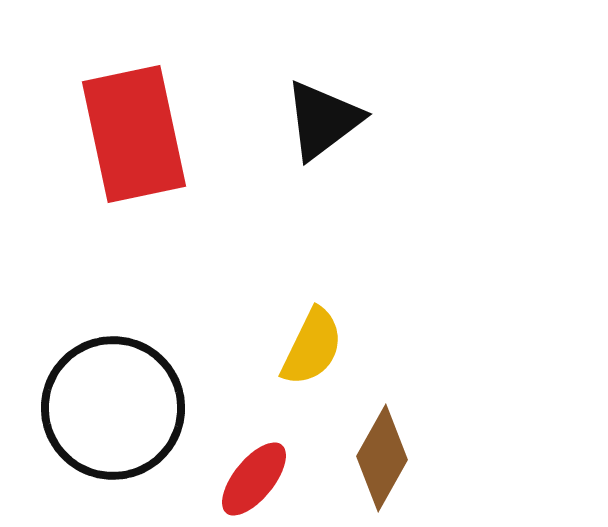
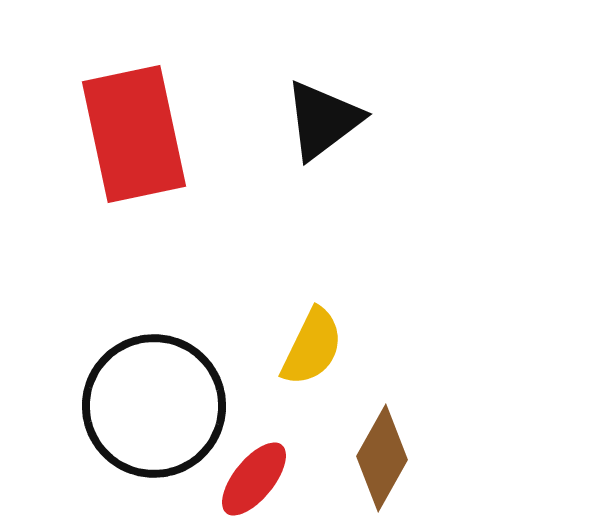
black circle: moved 41 px right, 2 px up
